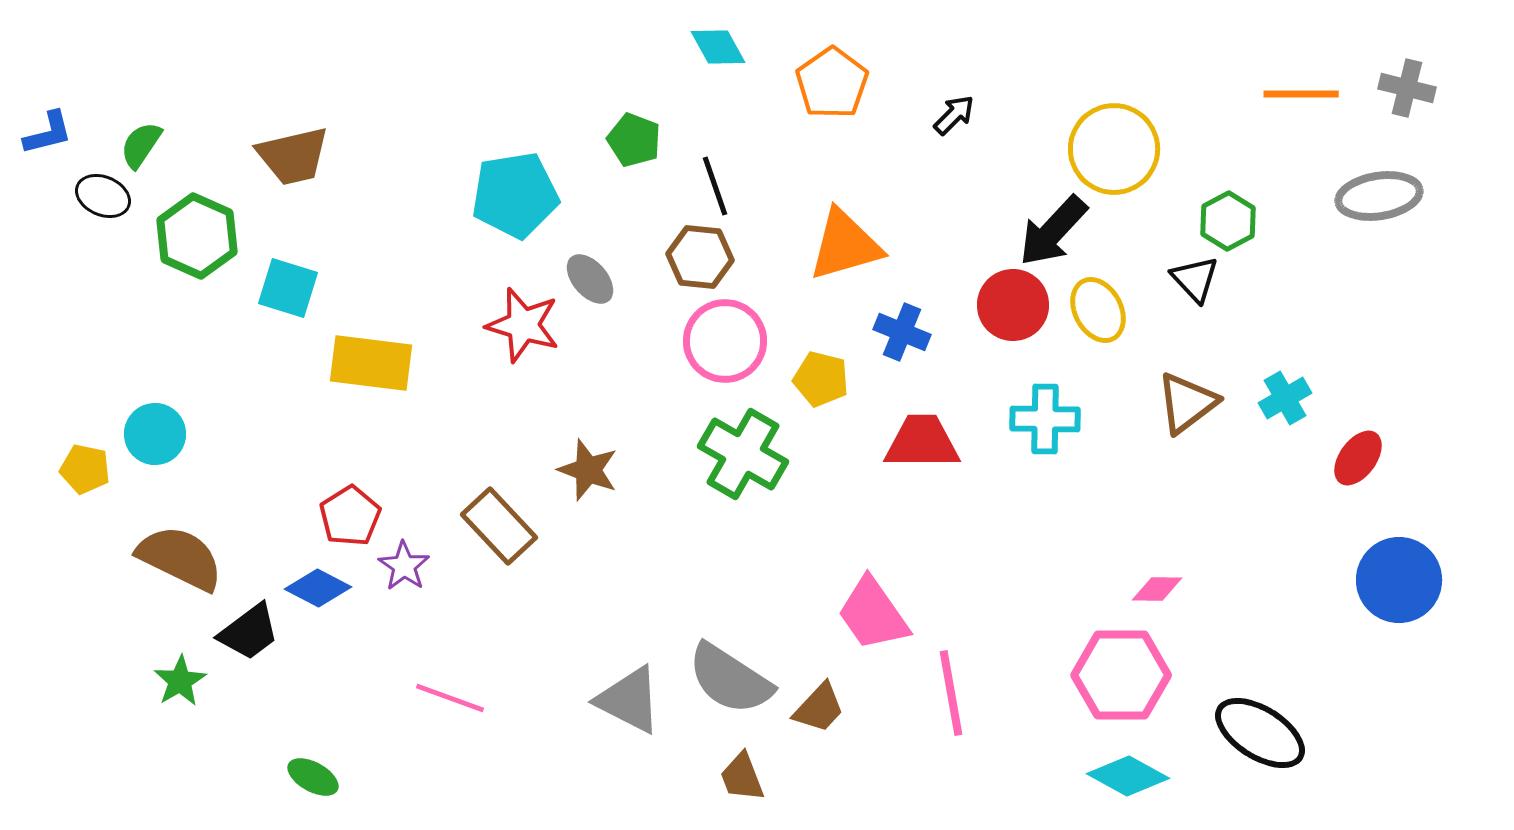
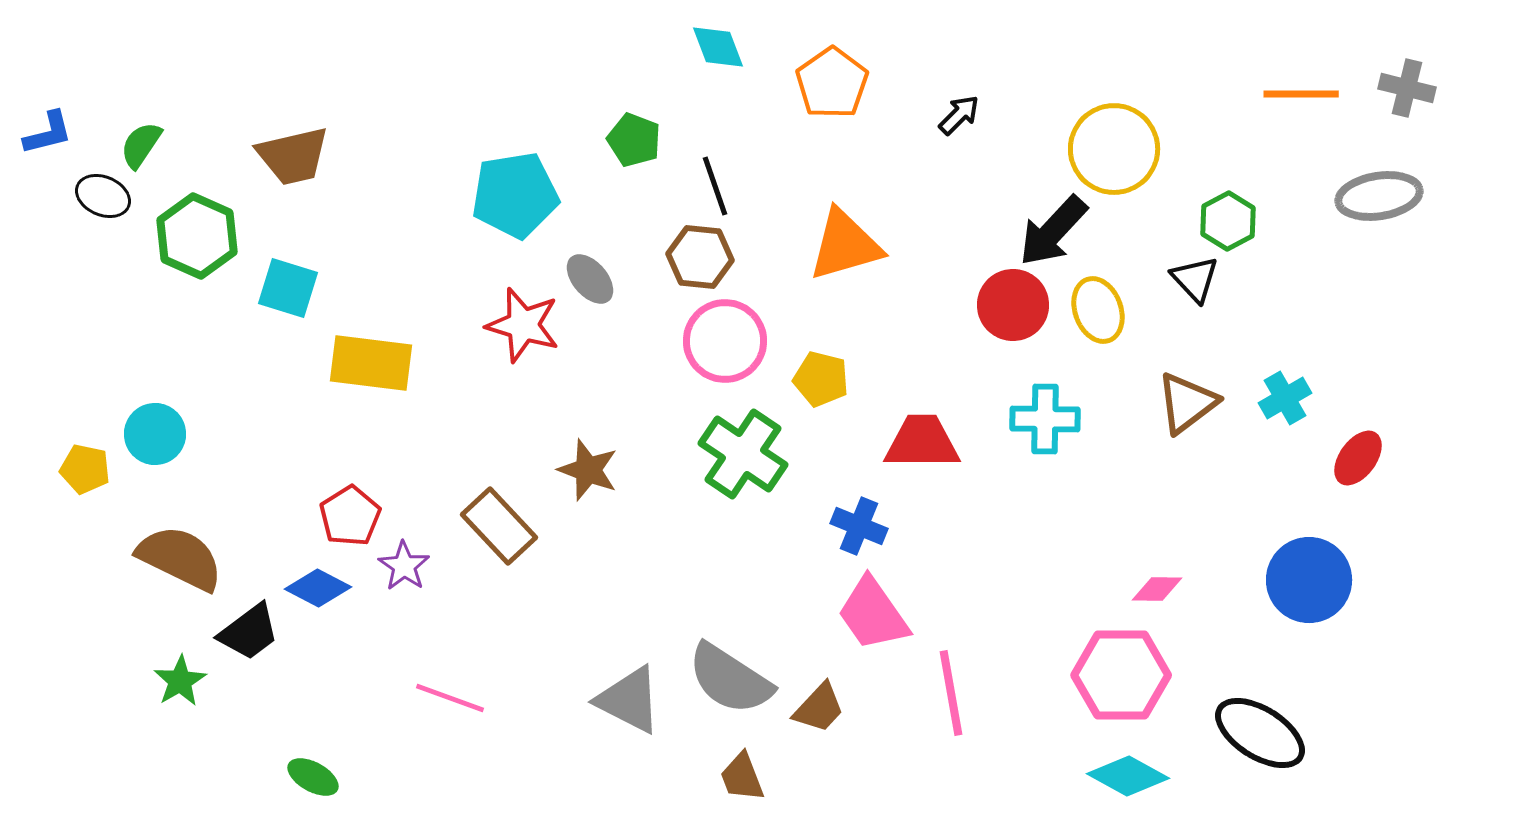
cyan diamond at (718, 47): rotated 8 degrees clockwise
black arrow at (954, 115): moved 5 px right
yellow ellipse at (1098, 310): rotated 8 degrees clockwise
blue cross at (902, 332): moved 43 px left, 194 px down
green cross at (743, 454): rotated 4 degrees clockwise
blue circle at (1399, 580): moved 90 px left
